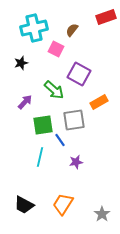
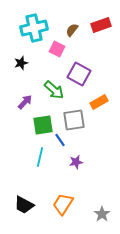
red rectangle: moved 5 px left, 8 px down
pink square: moved 1 px right
